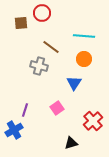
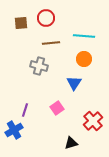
red circle: moved 4 px right, 5 px down
brown line: moved 4 px up; rotated 42 degrees counterclockwise
